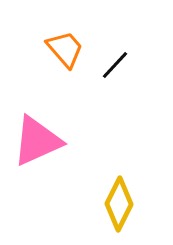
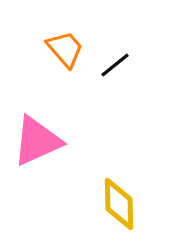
black line: rotated 8 degrees clockwise
yellow diamond: rotated 28 degrees counterclockwise
